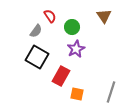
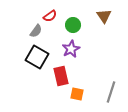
red semicircle: rotated 88 degrees clockwise
green circle: moved 1 px right, 2 px up
purple star: moved 5 px left
red rectangle: rotated 42 degrees counterclockwise
